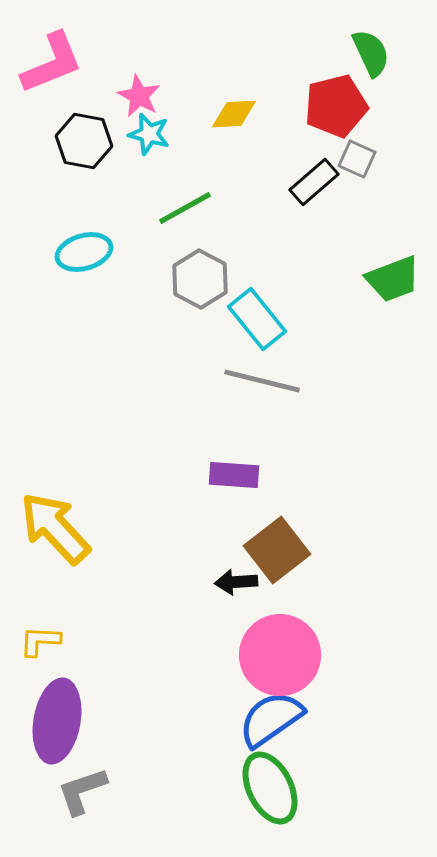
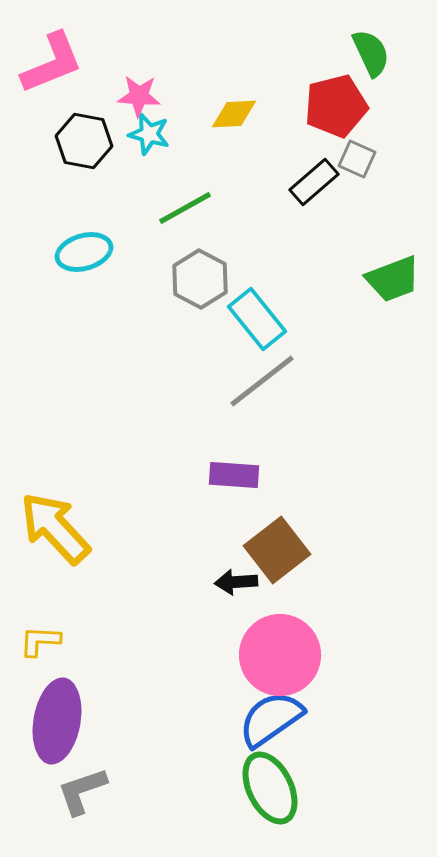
pink star: rotated 24 degrees counterclockwise
gray line: rotated 52 degrees counterclockwise
